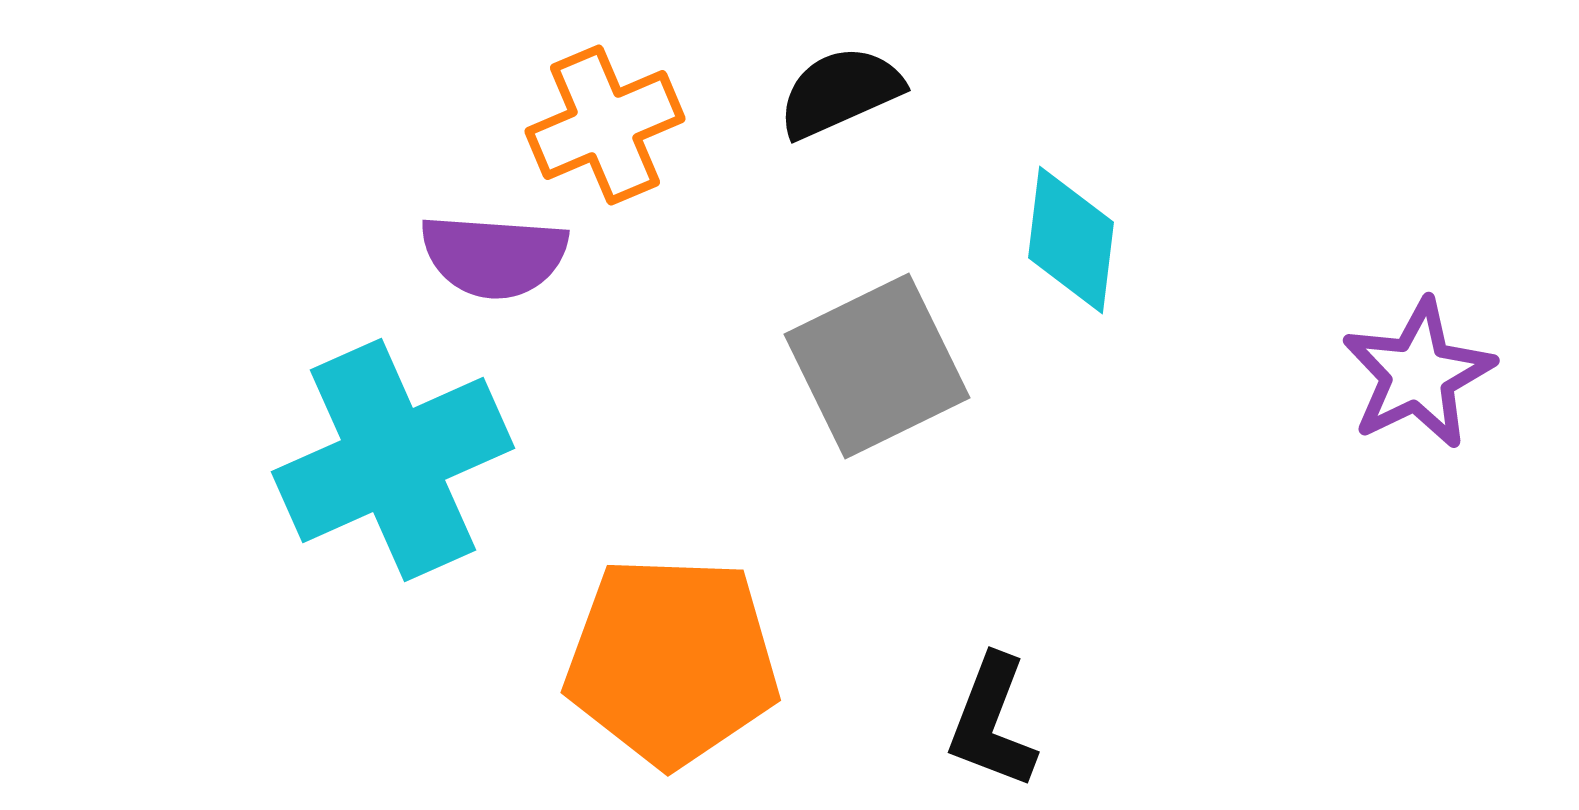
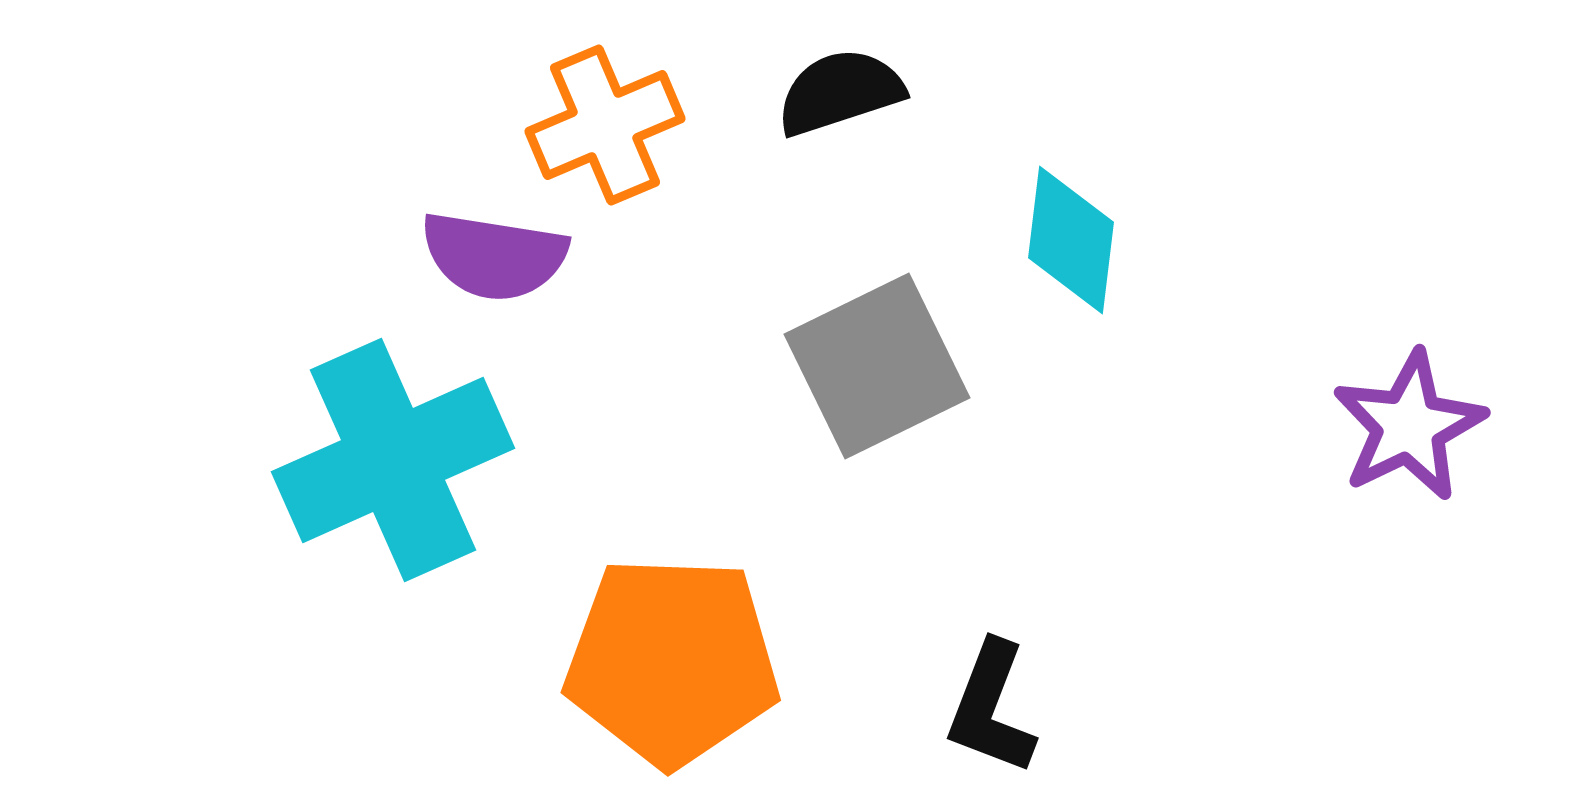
black semicircle: rotated 6 degrees clockwise
purple semicircle: rotated 5 degrees clockwise
purple star: moved 9 px left, 52 px down
black L-shape: moved 1 px left, 14 px up
